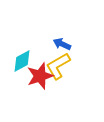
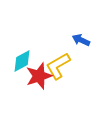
blue arrow: moved 19 px right, 4 px up
red star: moved 1 px left
